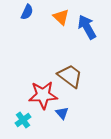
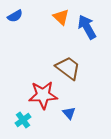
blue semicircle: moved 12 px left, 4 px down; rotated 35 degrees clockwise
brown trapezoid: moved 2 px left, 8 px up
blue triangle: moved 7 px right
